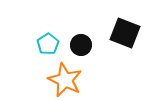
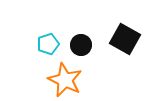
black square: moved 6 px down; rotated 8 degrees clockwise
cyan pentagon: rotated 15 degrees clockwise
